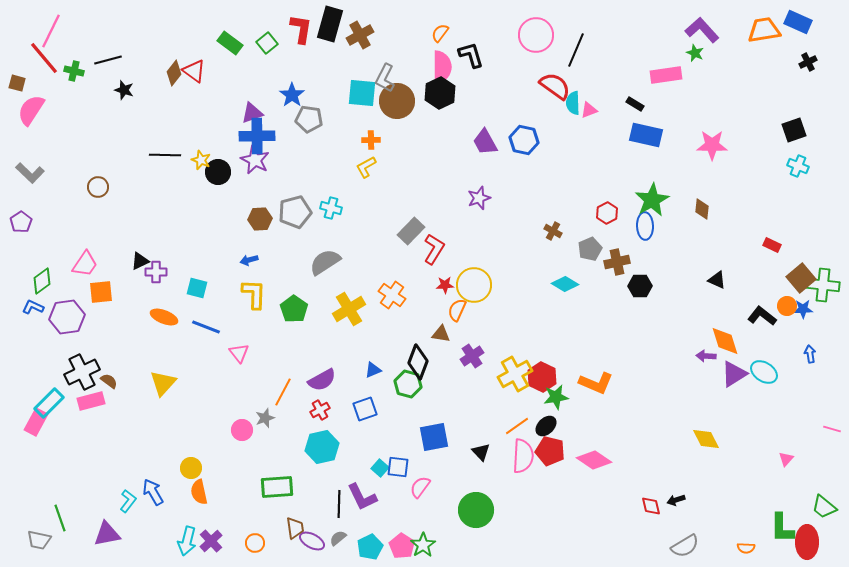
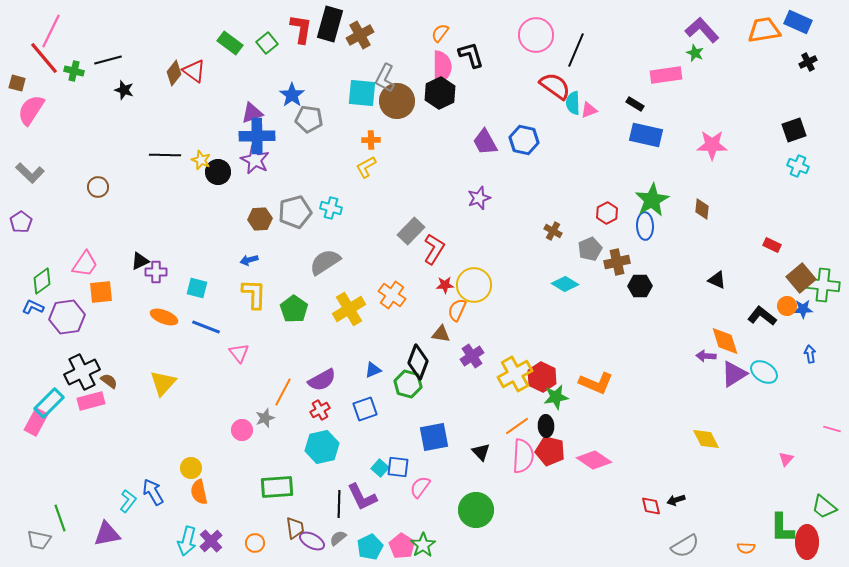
black ellipse at (546, 426): rotated 50 degrees counterclockwise
